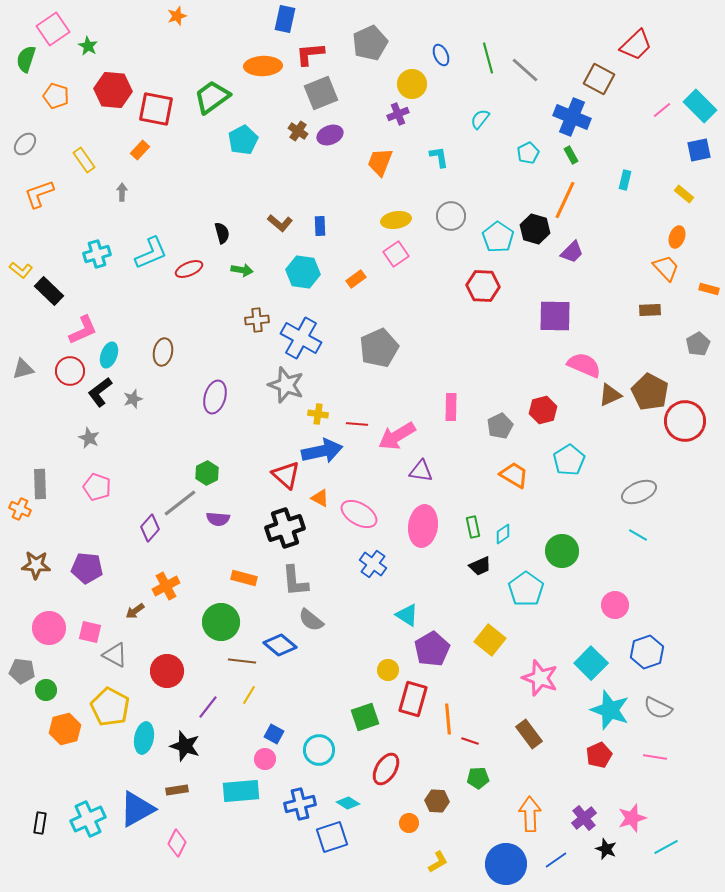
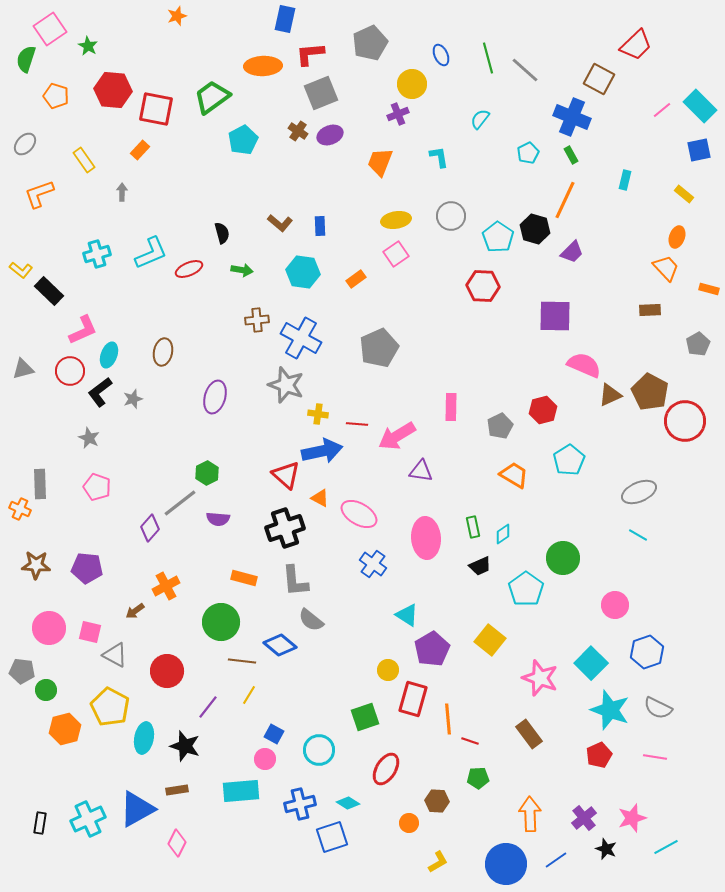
pink square at (53, 29): moved 3 px left
pink ellipse at (423, 526): moved 3 px right, 12 px down; rotated 12 degrees counterclockwise
green circle at (562, 551): moved 1 px right, 7 px down
